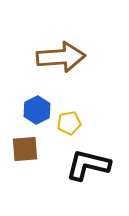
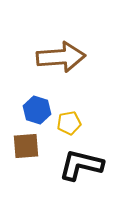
blue hexagon: rotated 16 degrees counterclockwise
brown square: moved 1 px right, 3 px up
black L-shape: moved 7 px left
